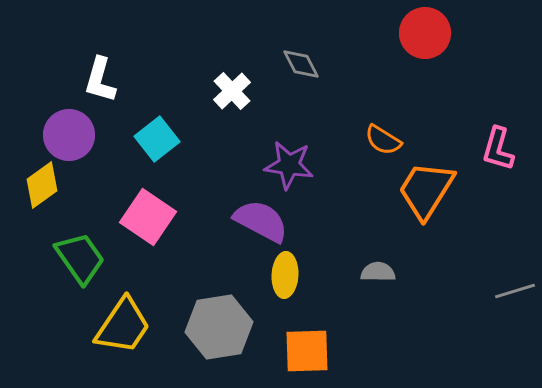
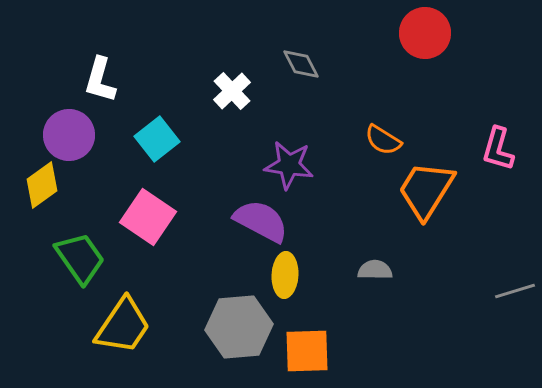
gray semicircle: moved 3 px left, 2 px up
gray hexagon: moved 20 px right; rotated 4 degrees clockwise
